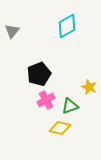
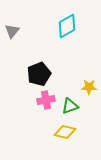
yellow star: rotated 21 degrees counterclockwise
pink cross: rotated 18 degrees clockwise
yellow diamond: moved 5 px right, 4 px down
